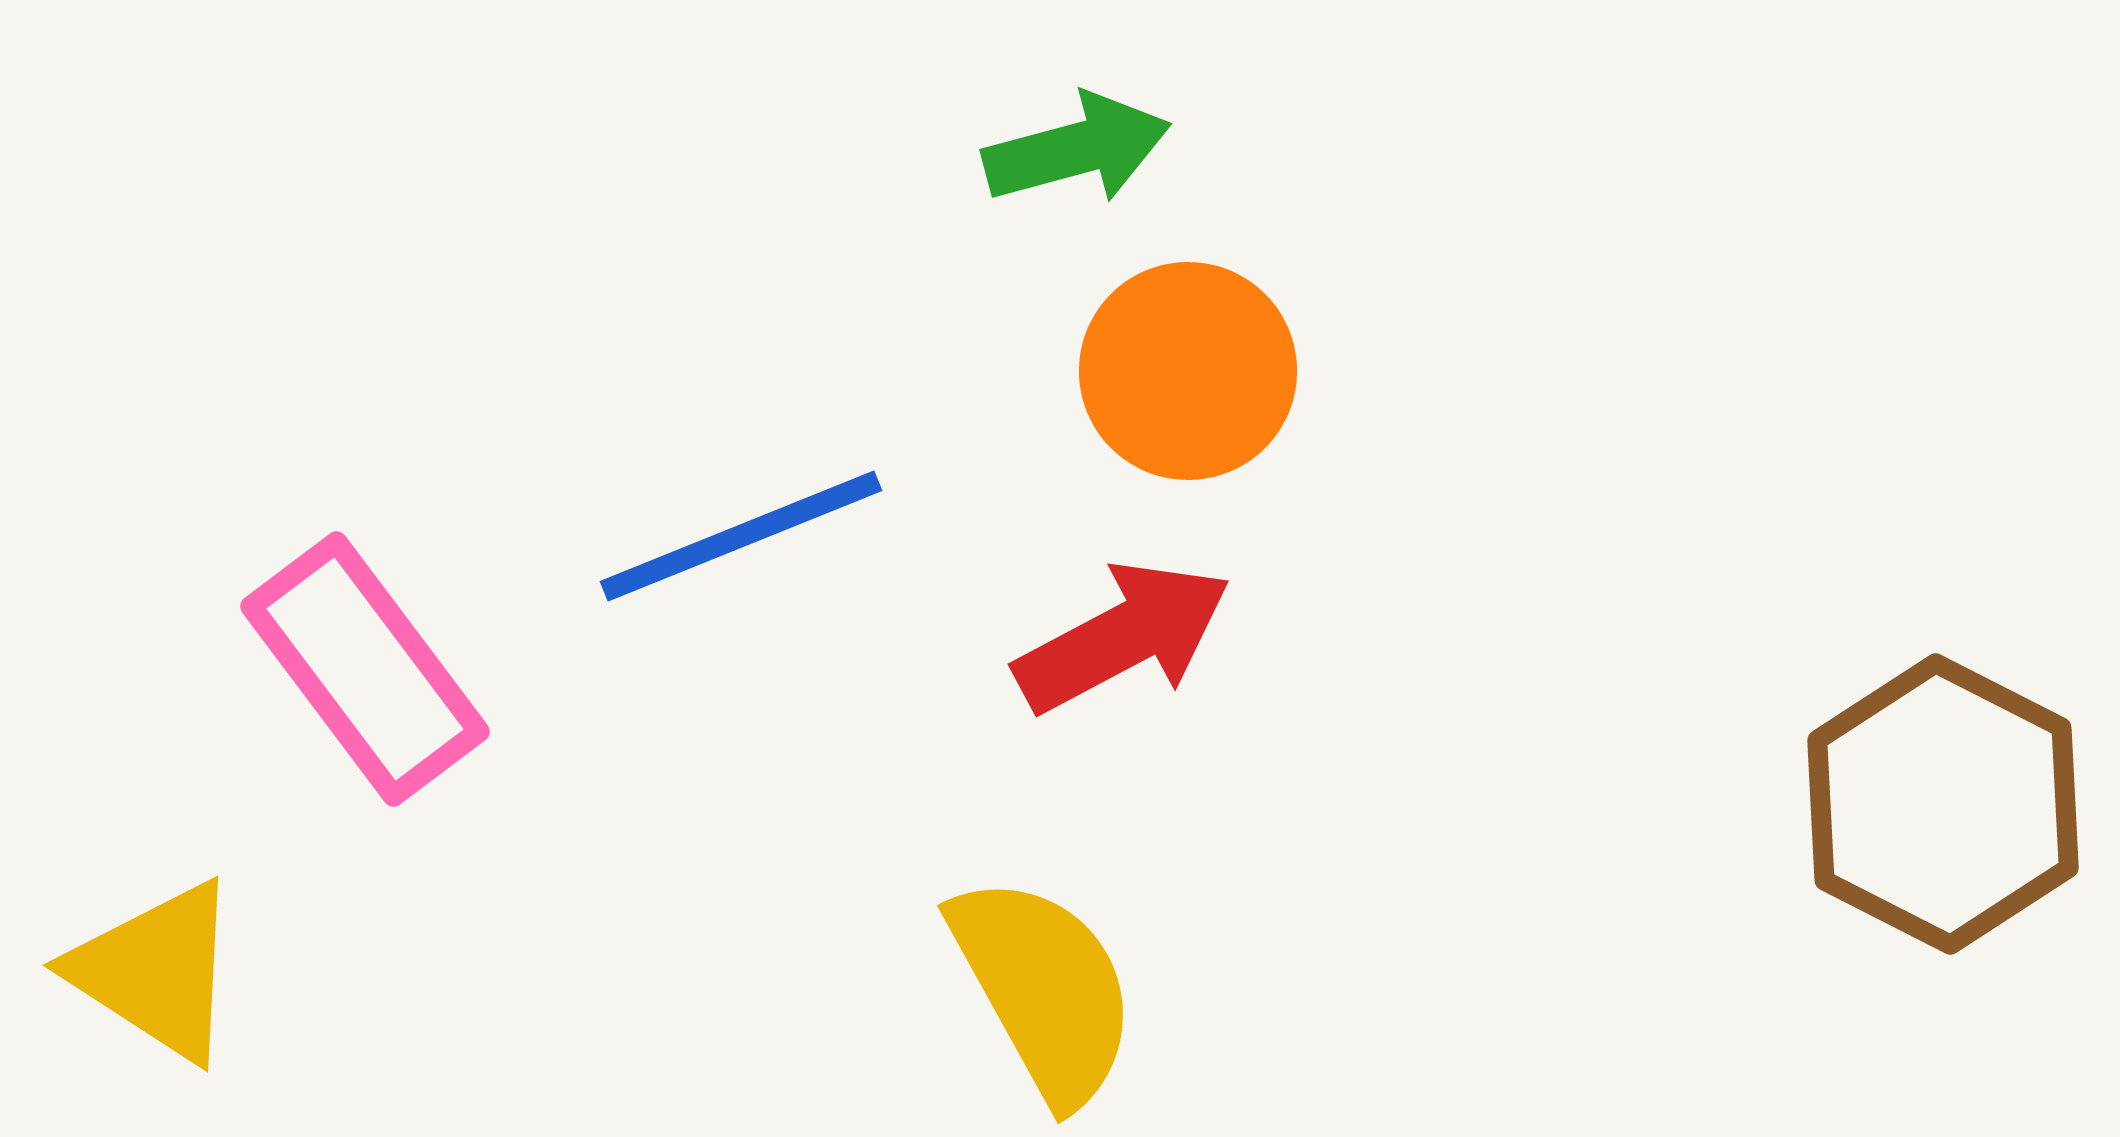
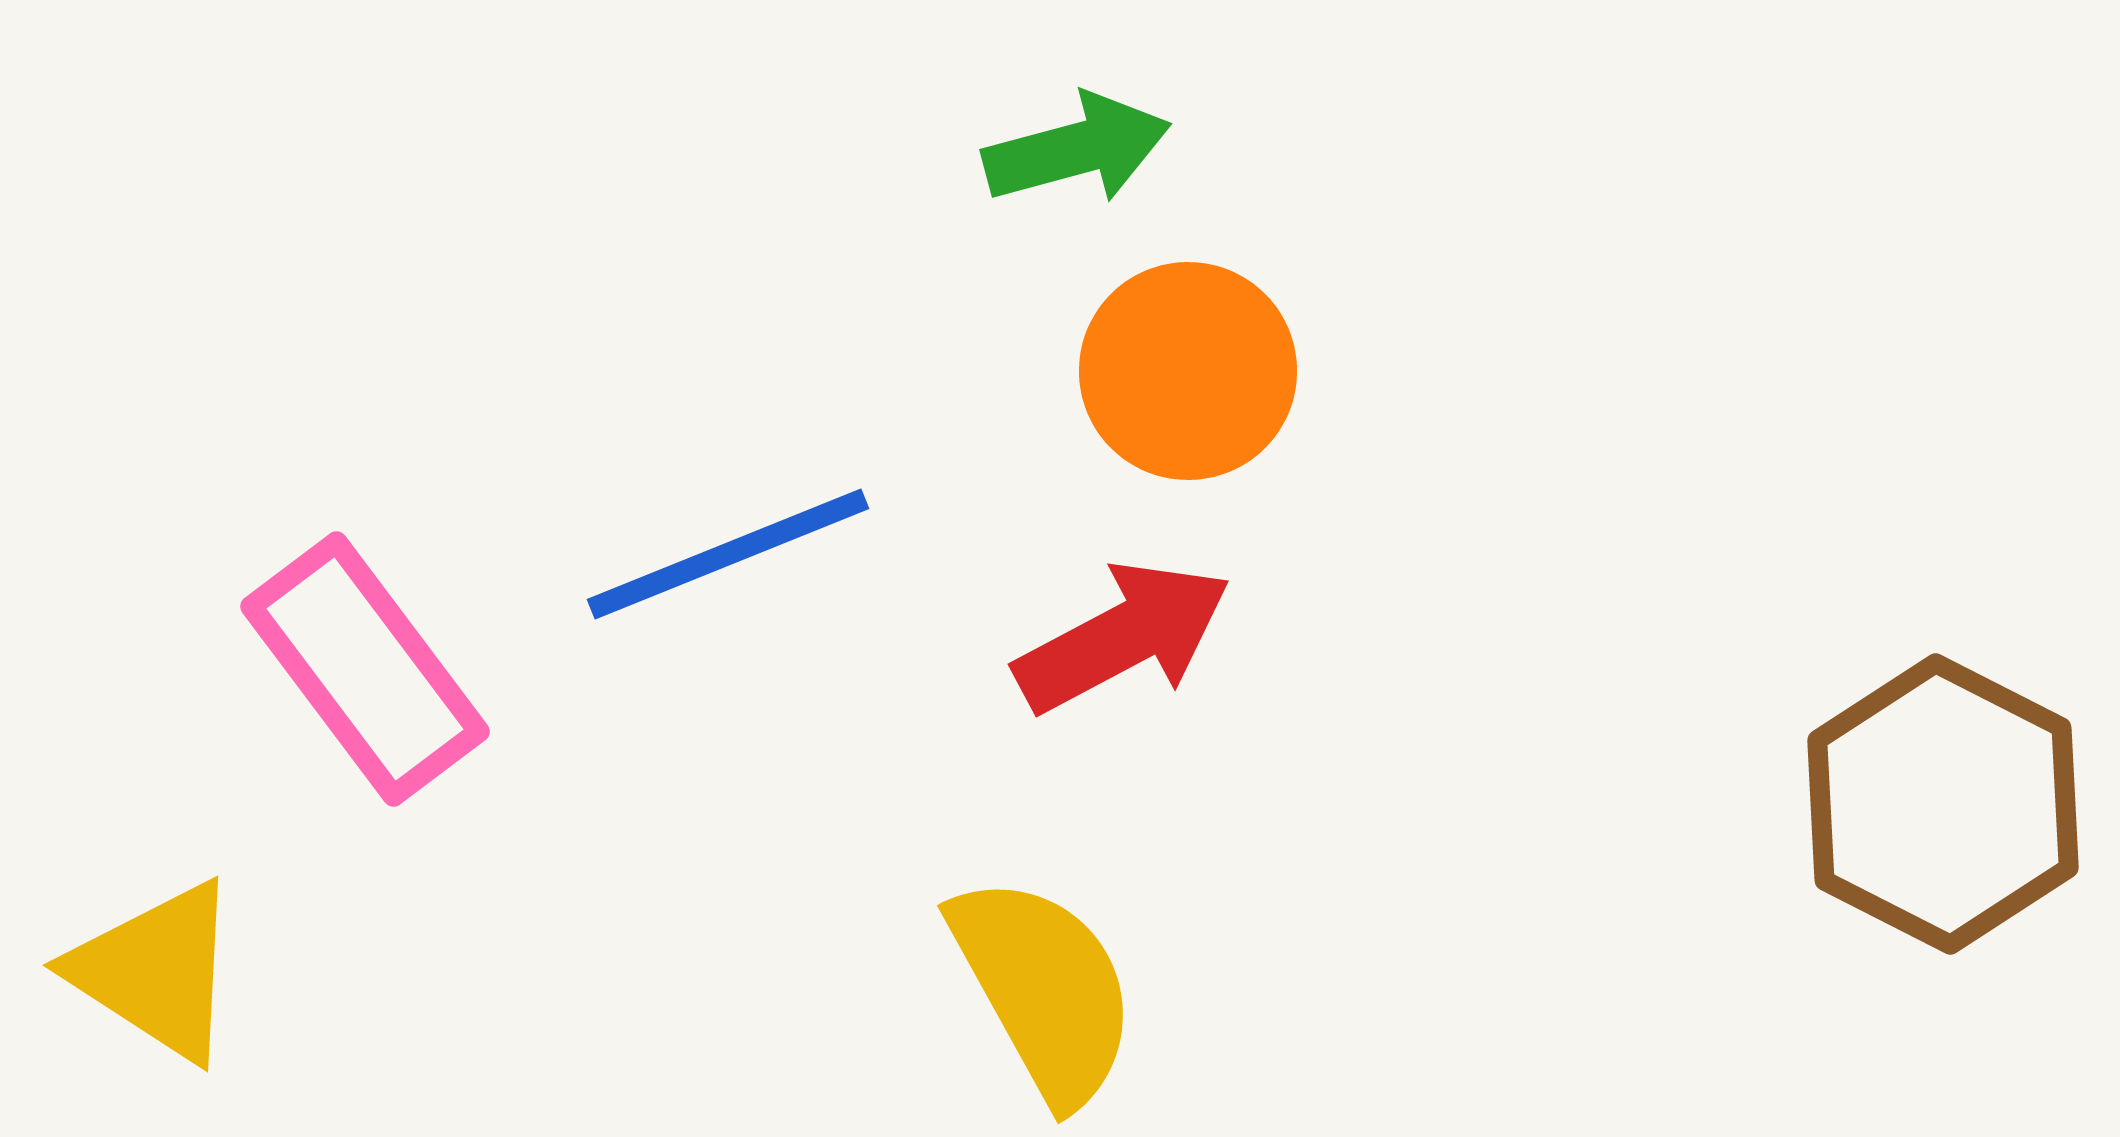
blue line: moved 13 px left, 18 px down
